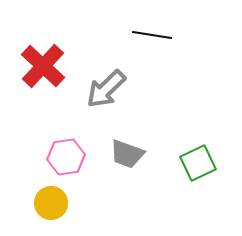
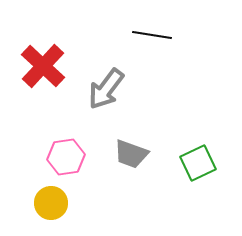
gray arrow: rotated 9 degrees counterclockwise
gray trapezoid: moved 4 px right
